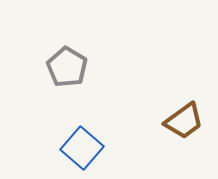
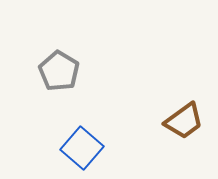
gray pentagon: moved 8 px left, 4 px down
